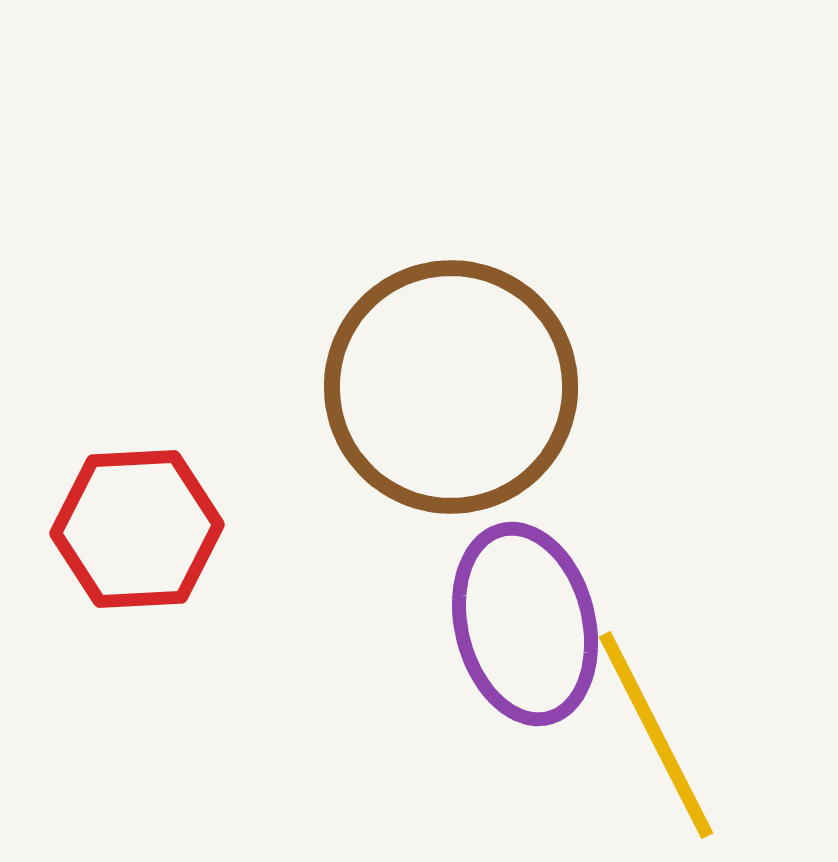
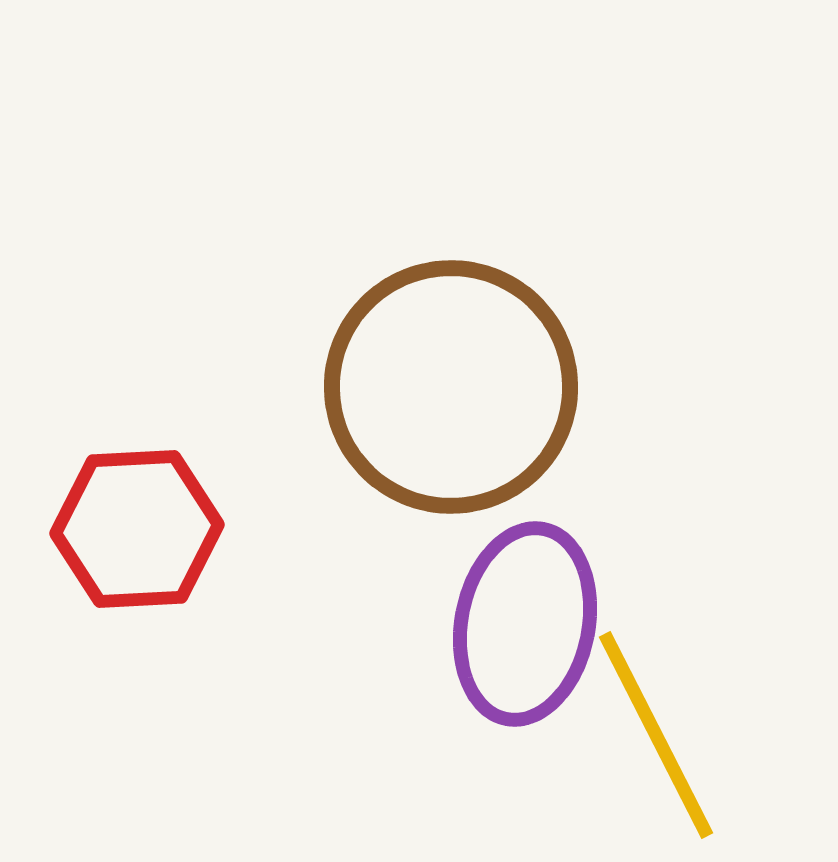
purple ellipse: rotated 25 degrees clockwise
